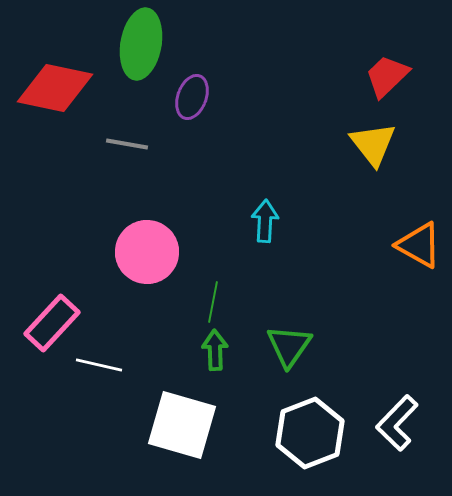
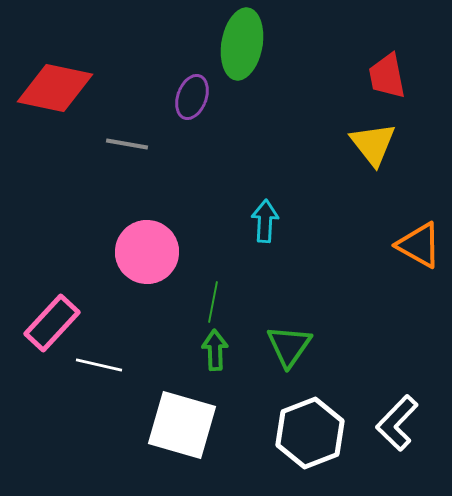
green ellipse: moved 101 px right
red trapezoid: rotated 57 degrees counterclockwise
